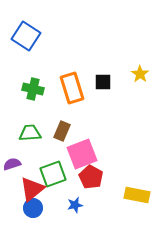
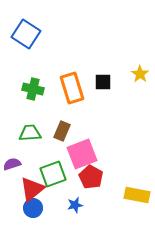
blue square: moved 2 px up
